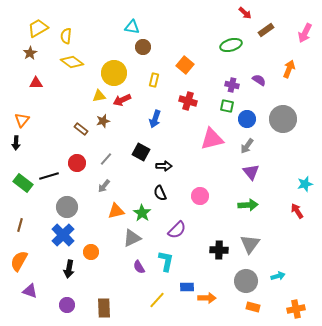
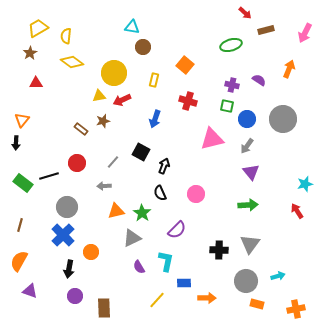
brown rectangle at (266, 30): rotated 21 degrees clockwise
gray line at (106, 159): moved 7 px right, 3 px down
black arrow at (164, 166): rotated 70 degrees counterclockwise
gray arrow at (104, 186): rotated 48 degrees clockwise
pink circle at (200, 196): moved 4 px left, 2 px up
blue rectangle at (187, 287): moved 3 px left, 4 px up
purple circle at (67, 305): moved 8 px right, 9 px up
orange rectangle at (253, 307): moved 4 px right, 3 px up
